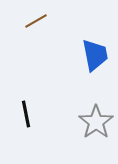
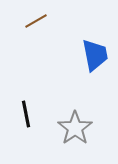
gray star: moved 21 px left, 6 px down
